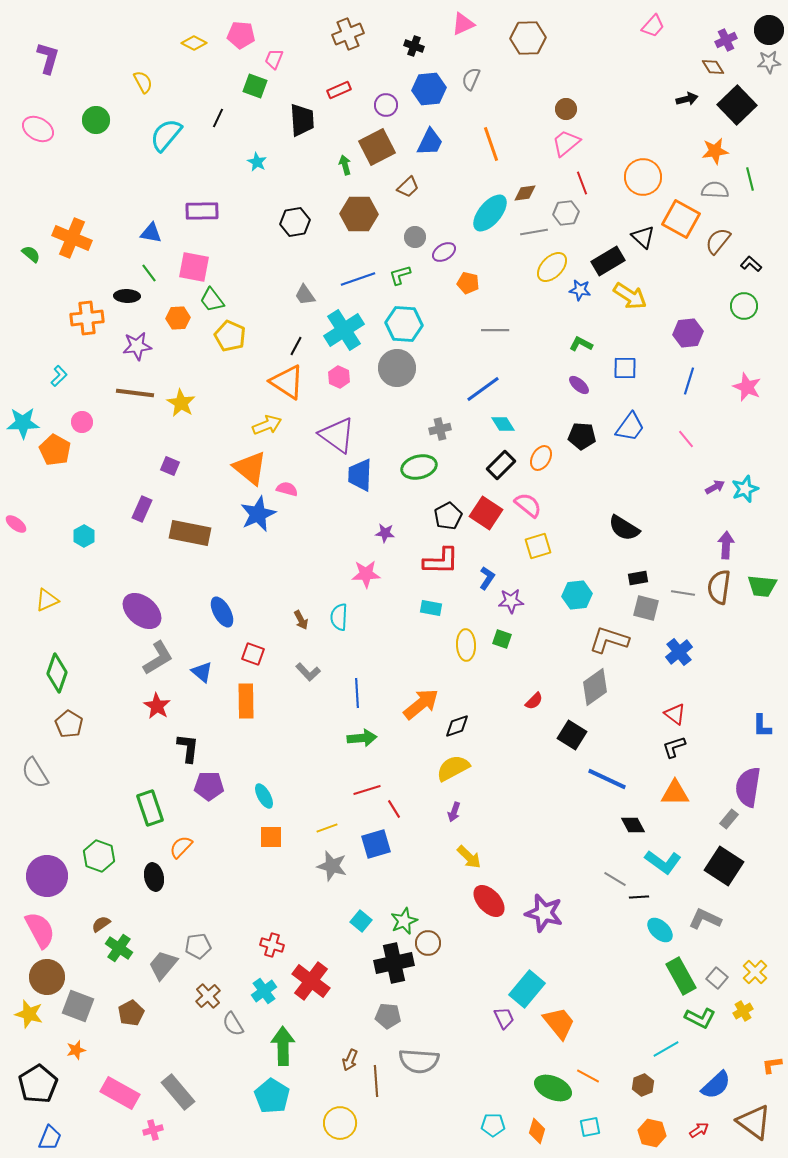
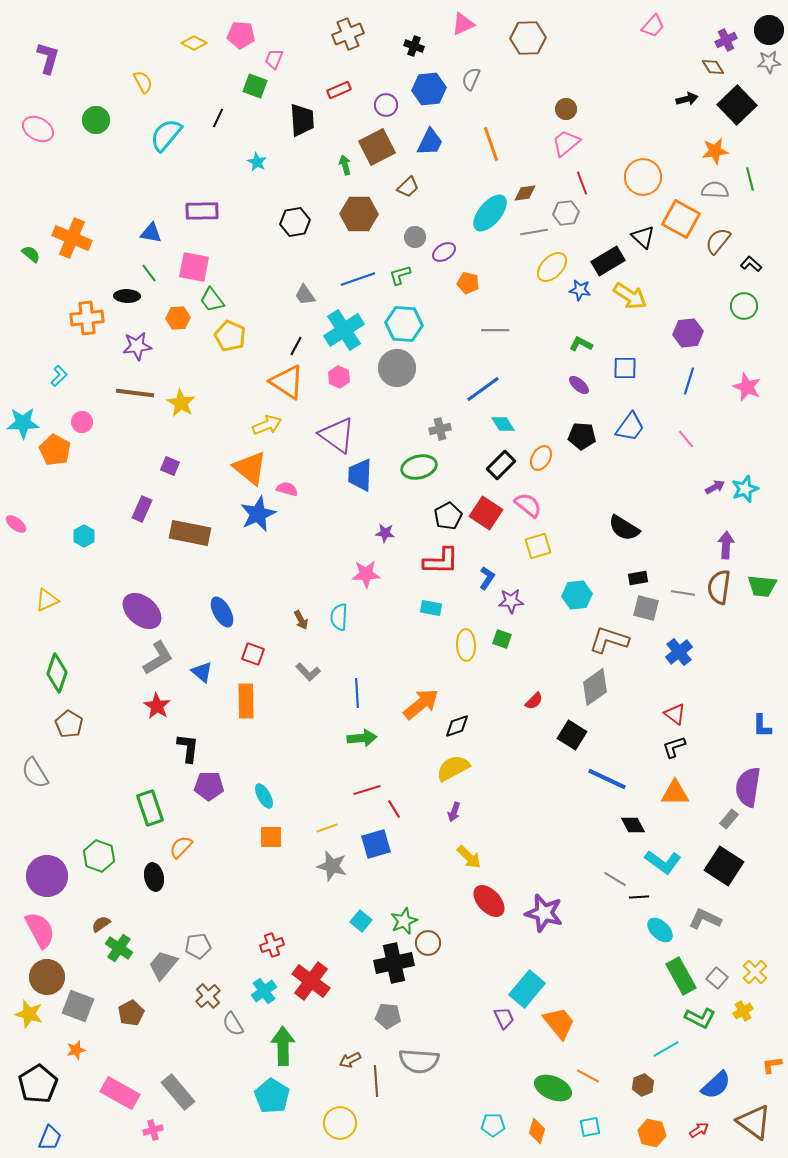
red cross at (272, 945): rotated 35 degrees counterclockwise
brown arrow at (350, 1060): rotated 40 degrees clockwise
